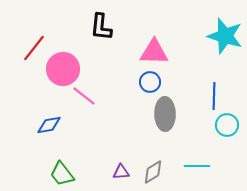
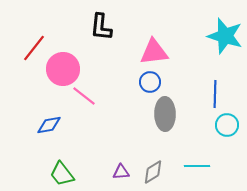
pink triangle: rotated 8 degrees counterclockwise
blue line: moved 1 px right, 2 px up
